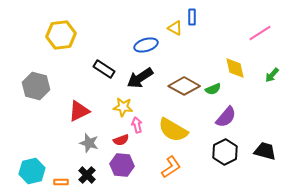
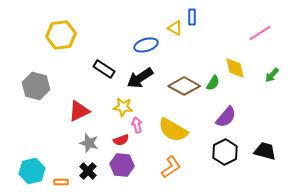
green semicircle: moved 6 px up; rotated 35 degrees counterclockwise
black cross: moved 1 px right, 4 px up
